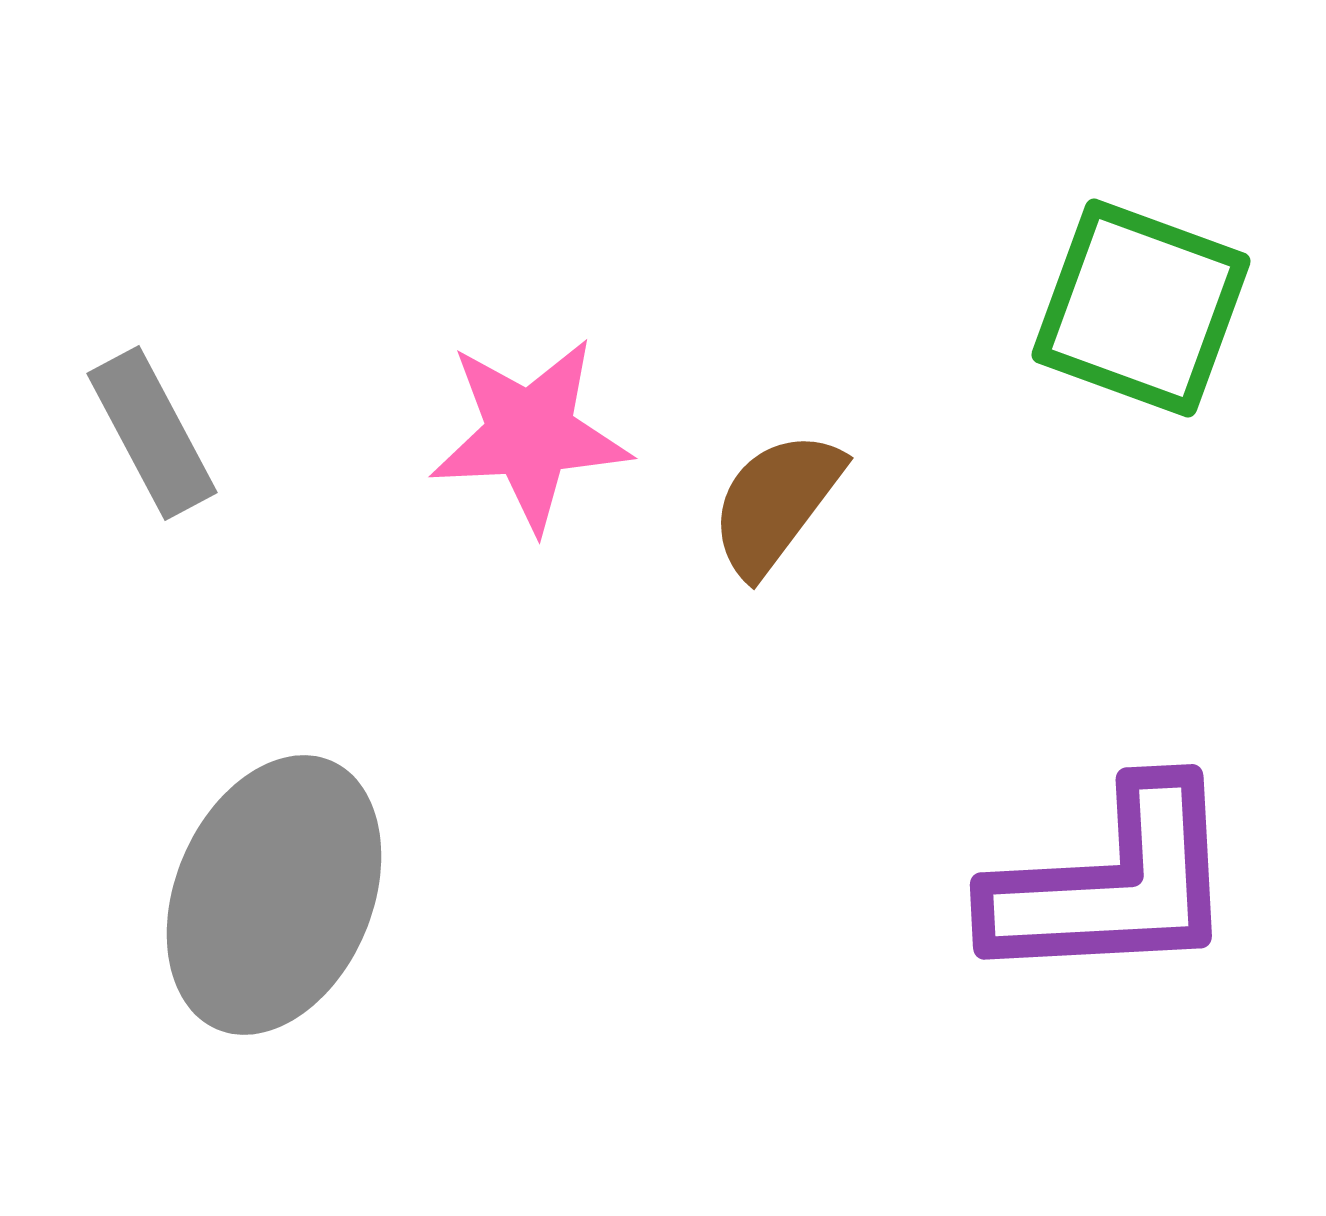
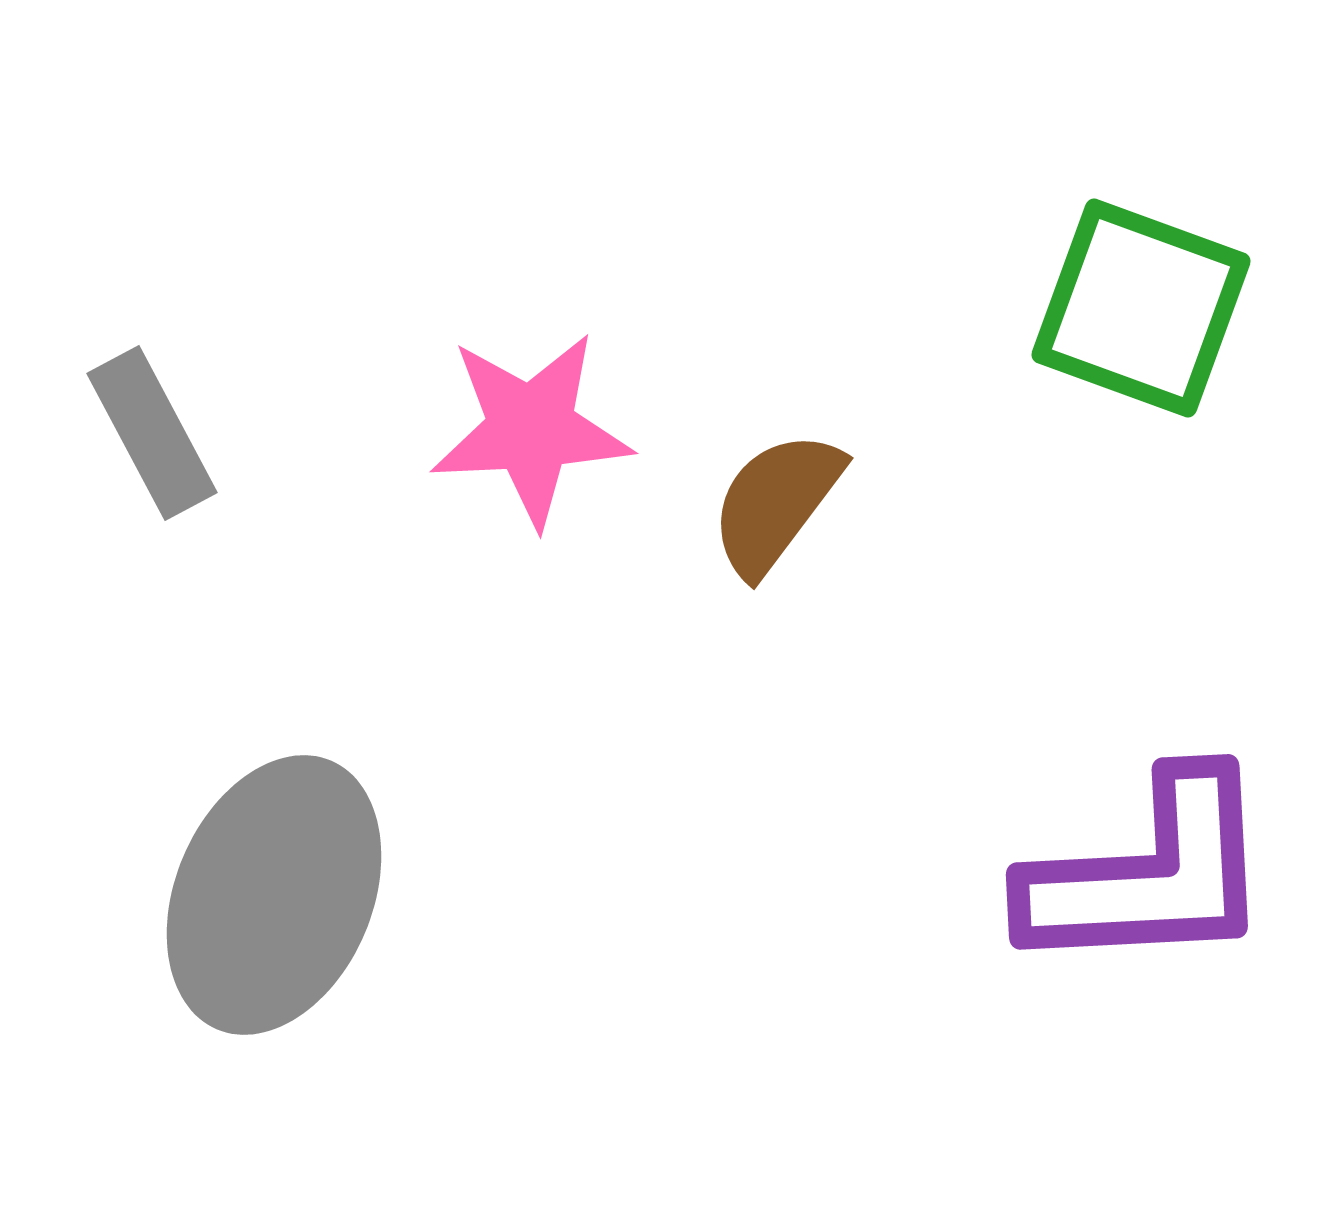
pink star: moved 1 px right, 5 px up
purple L-shape: moved 36 px right, 10 px up
